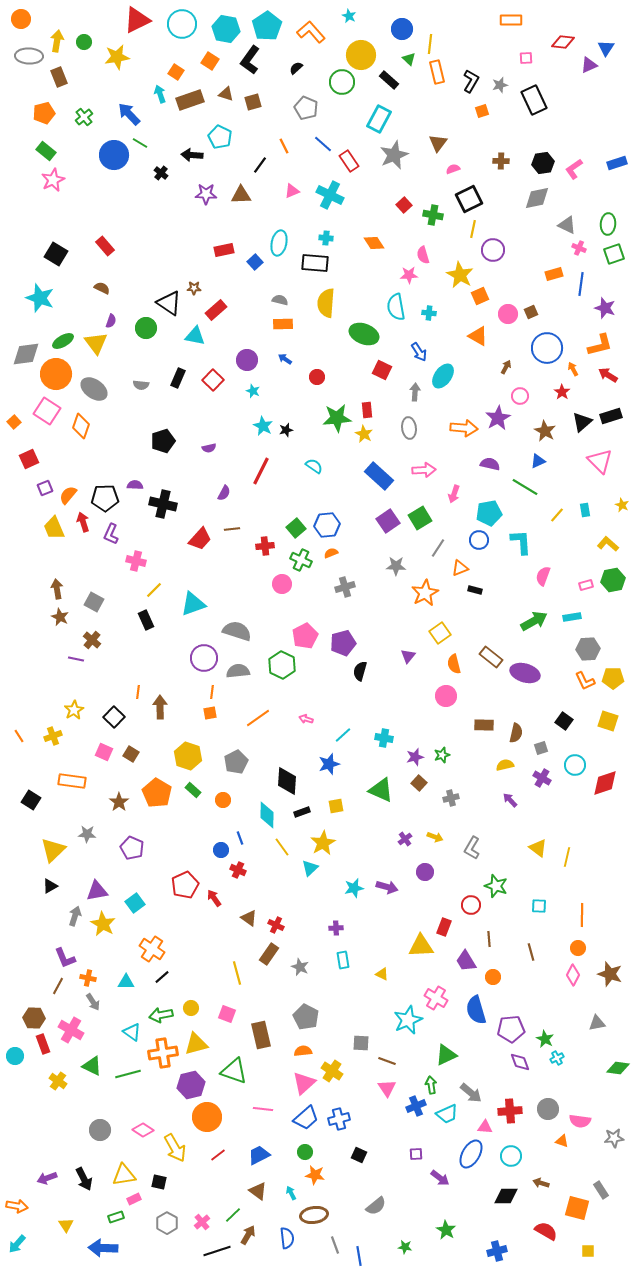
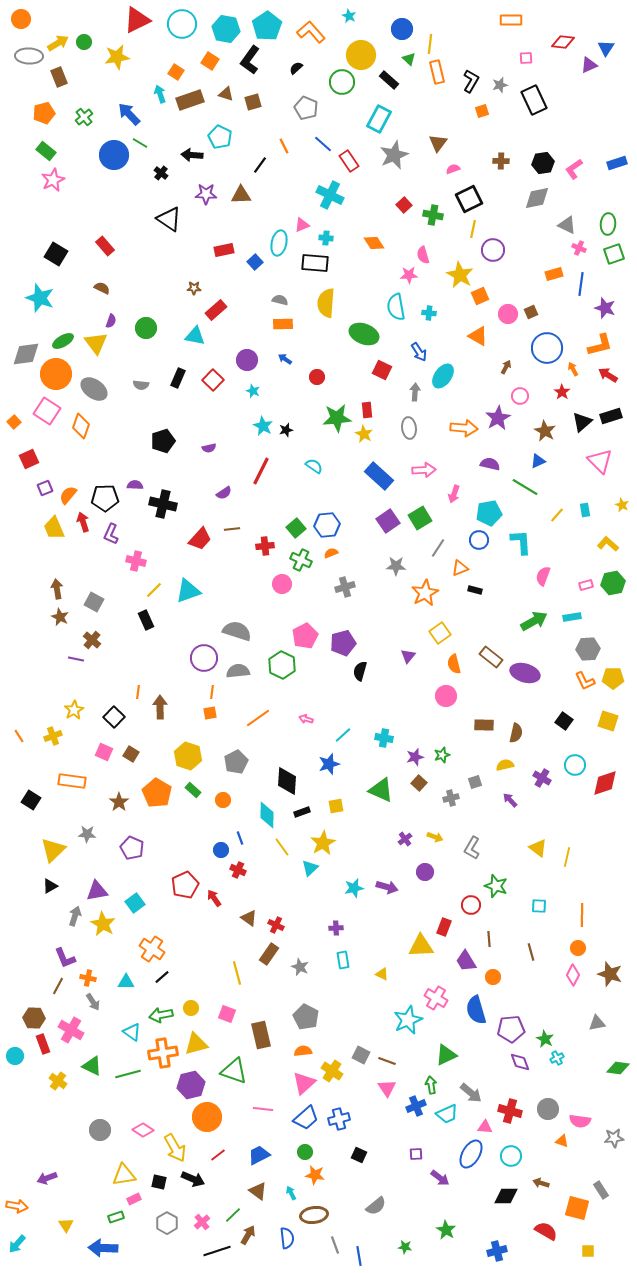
yellow arrow at (57, 41): moved 1 px right, 2 px down; rotated 50 degrees clockwise
pink triangle at (292, 191): moved 10 px right, 34 px down
black triangle at (169, 303): moved 84 px up
purple semicircle at (224, 493): rotated 28 degrees clockwise
green hexagon at (613, 580): moved 3 px down
cyan triangle at (193, 604): moved 5 px left, 13 px up
gray square at (541, 748): moved 66 px left, 34 px down
gray square at (361, 1043): moved 12 px down; rotated 24 degrees clockwise
red cross at (510, 1111): rotated 20 degrees clockwise
black arrow at (84, 1179): moved 109 px right; rotated 40 degrees counterclockwise
